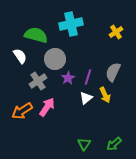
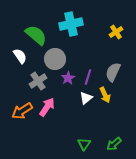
green semicircle: rotated 25 degrees clockwise
